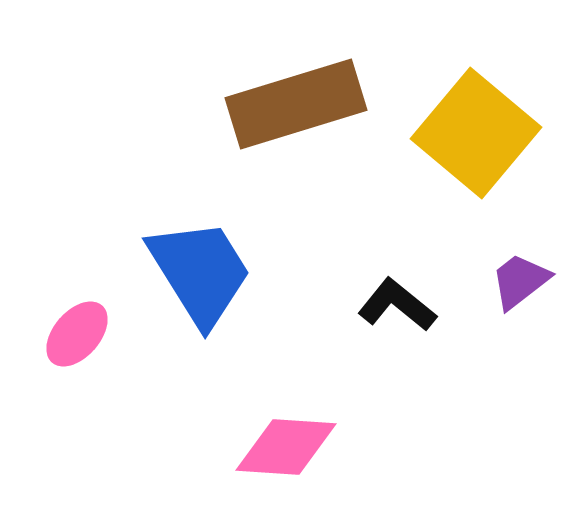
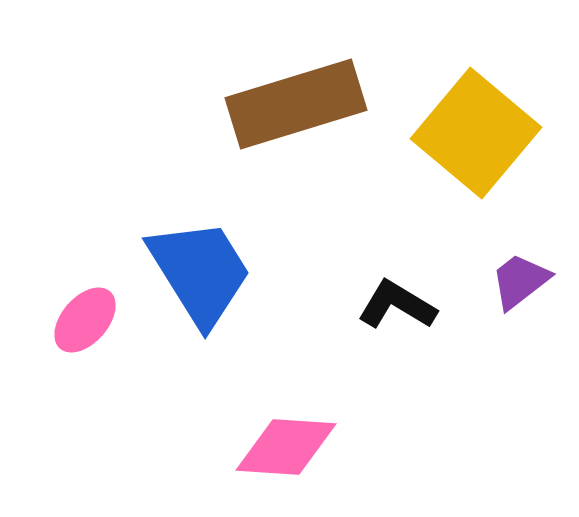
black L-shape: rotated 8 degrees counterclockwise
pink ellipse: moved 8 px right, 14 px up
